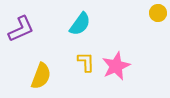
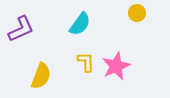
yellow circle: moved 21 px left
